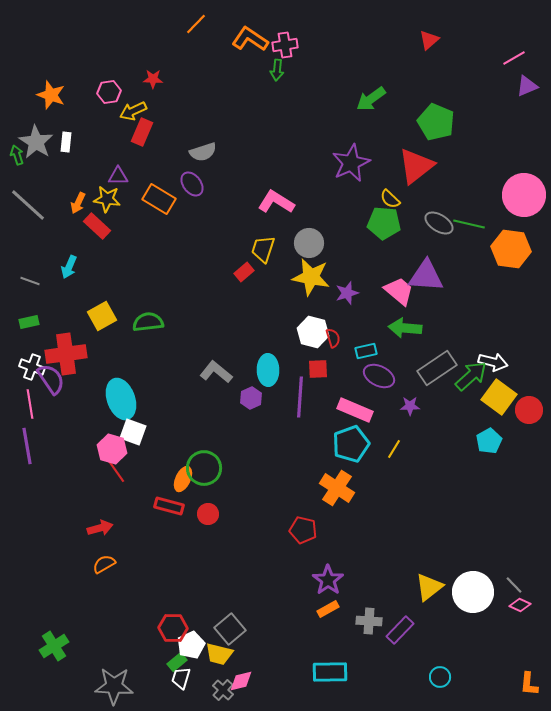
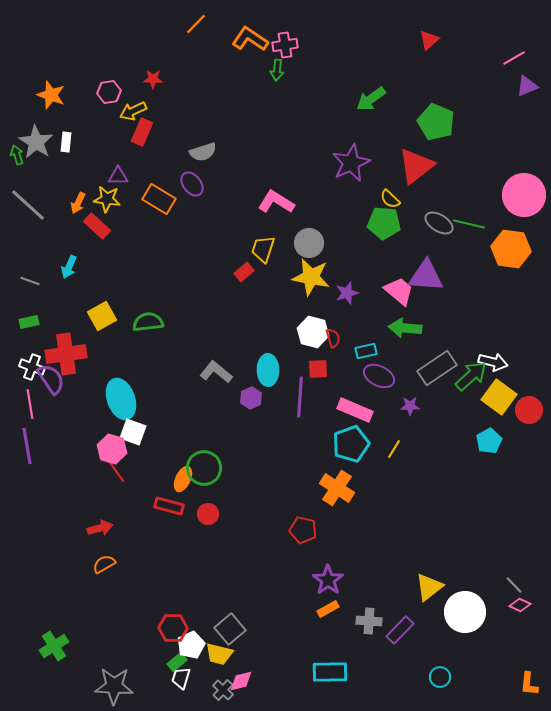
white circle at (473, 592): moved 8 px left, 20 px down
